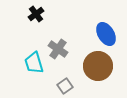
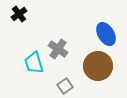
black cross: moved 17 px left
